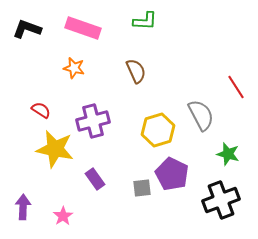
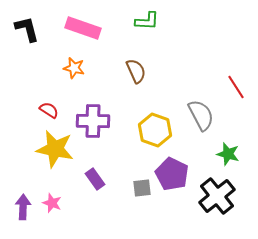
green L-shape: moved 2 px right
black L-shape: rotated 56 degrees clockwise
red semicircle: moved 8 px right
purple cross: rotated 16 degrees clockwise
yellow hexagon: moved 3 px left; rotated 24 degrees counterclockwise
black cross: moved 4 px left, 4 px up; rotated 18 degrees counterclockwise
pink star: moved 11 px left, 13 px up; rotated 18 degrees counterclockwise
